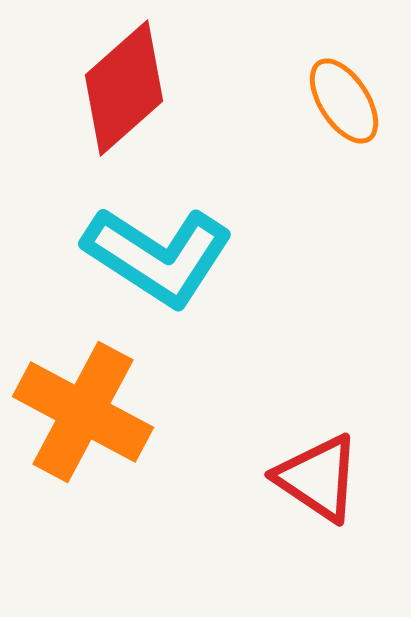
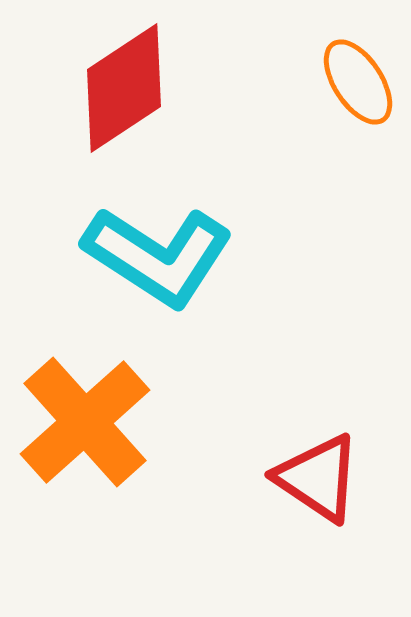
red diamond: rotated 8 degrees clockwise
orange ellipse: moved 14 px right, 19 px up
orange cross: moved 2 px right, 10 px down; rotated 20 degrees clockwise
